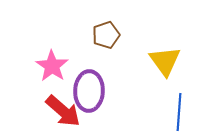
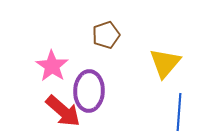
yellow triangle: moved 2 px down; rotated 16 degrees clockwise
